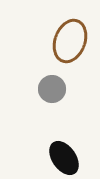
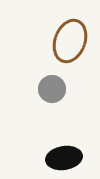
black ellipse: rotated 64 degrees counterclockwise
